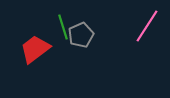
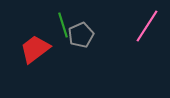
green line: moved 2 px up
